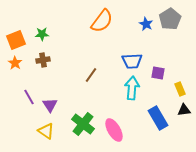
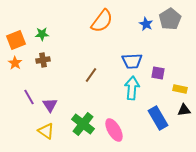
yellow rectangle: rotated 56 degrees counterclockwise
